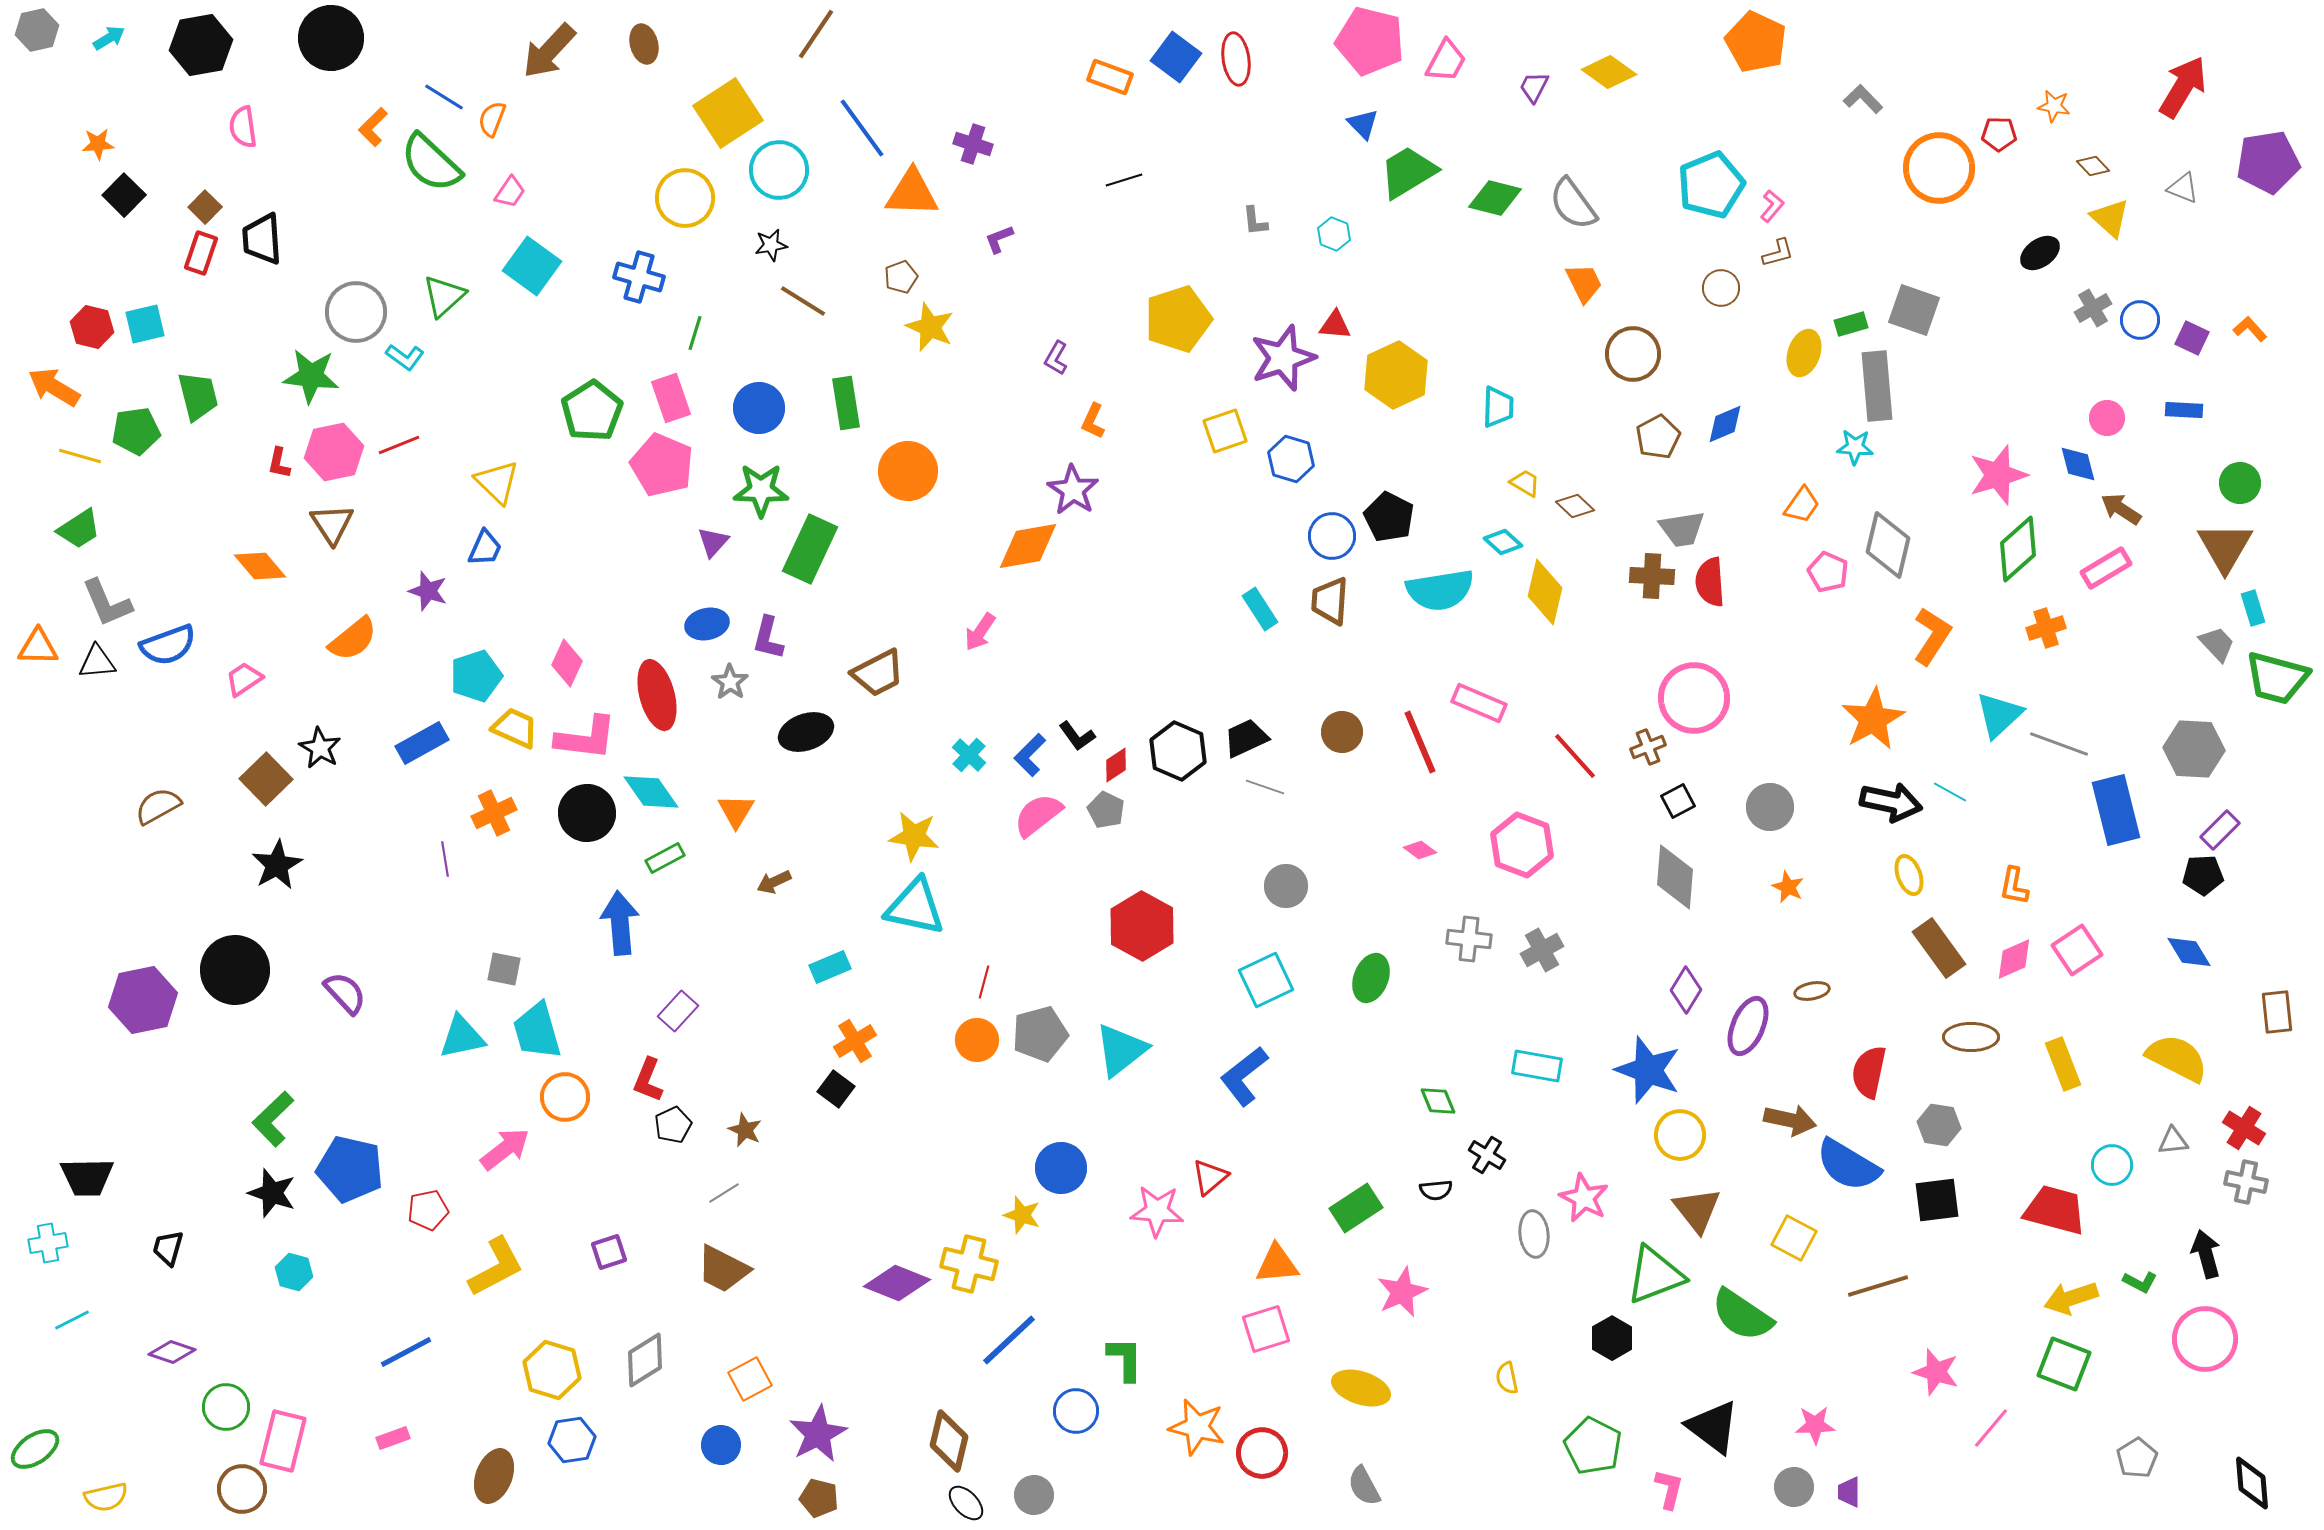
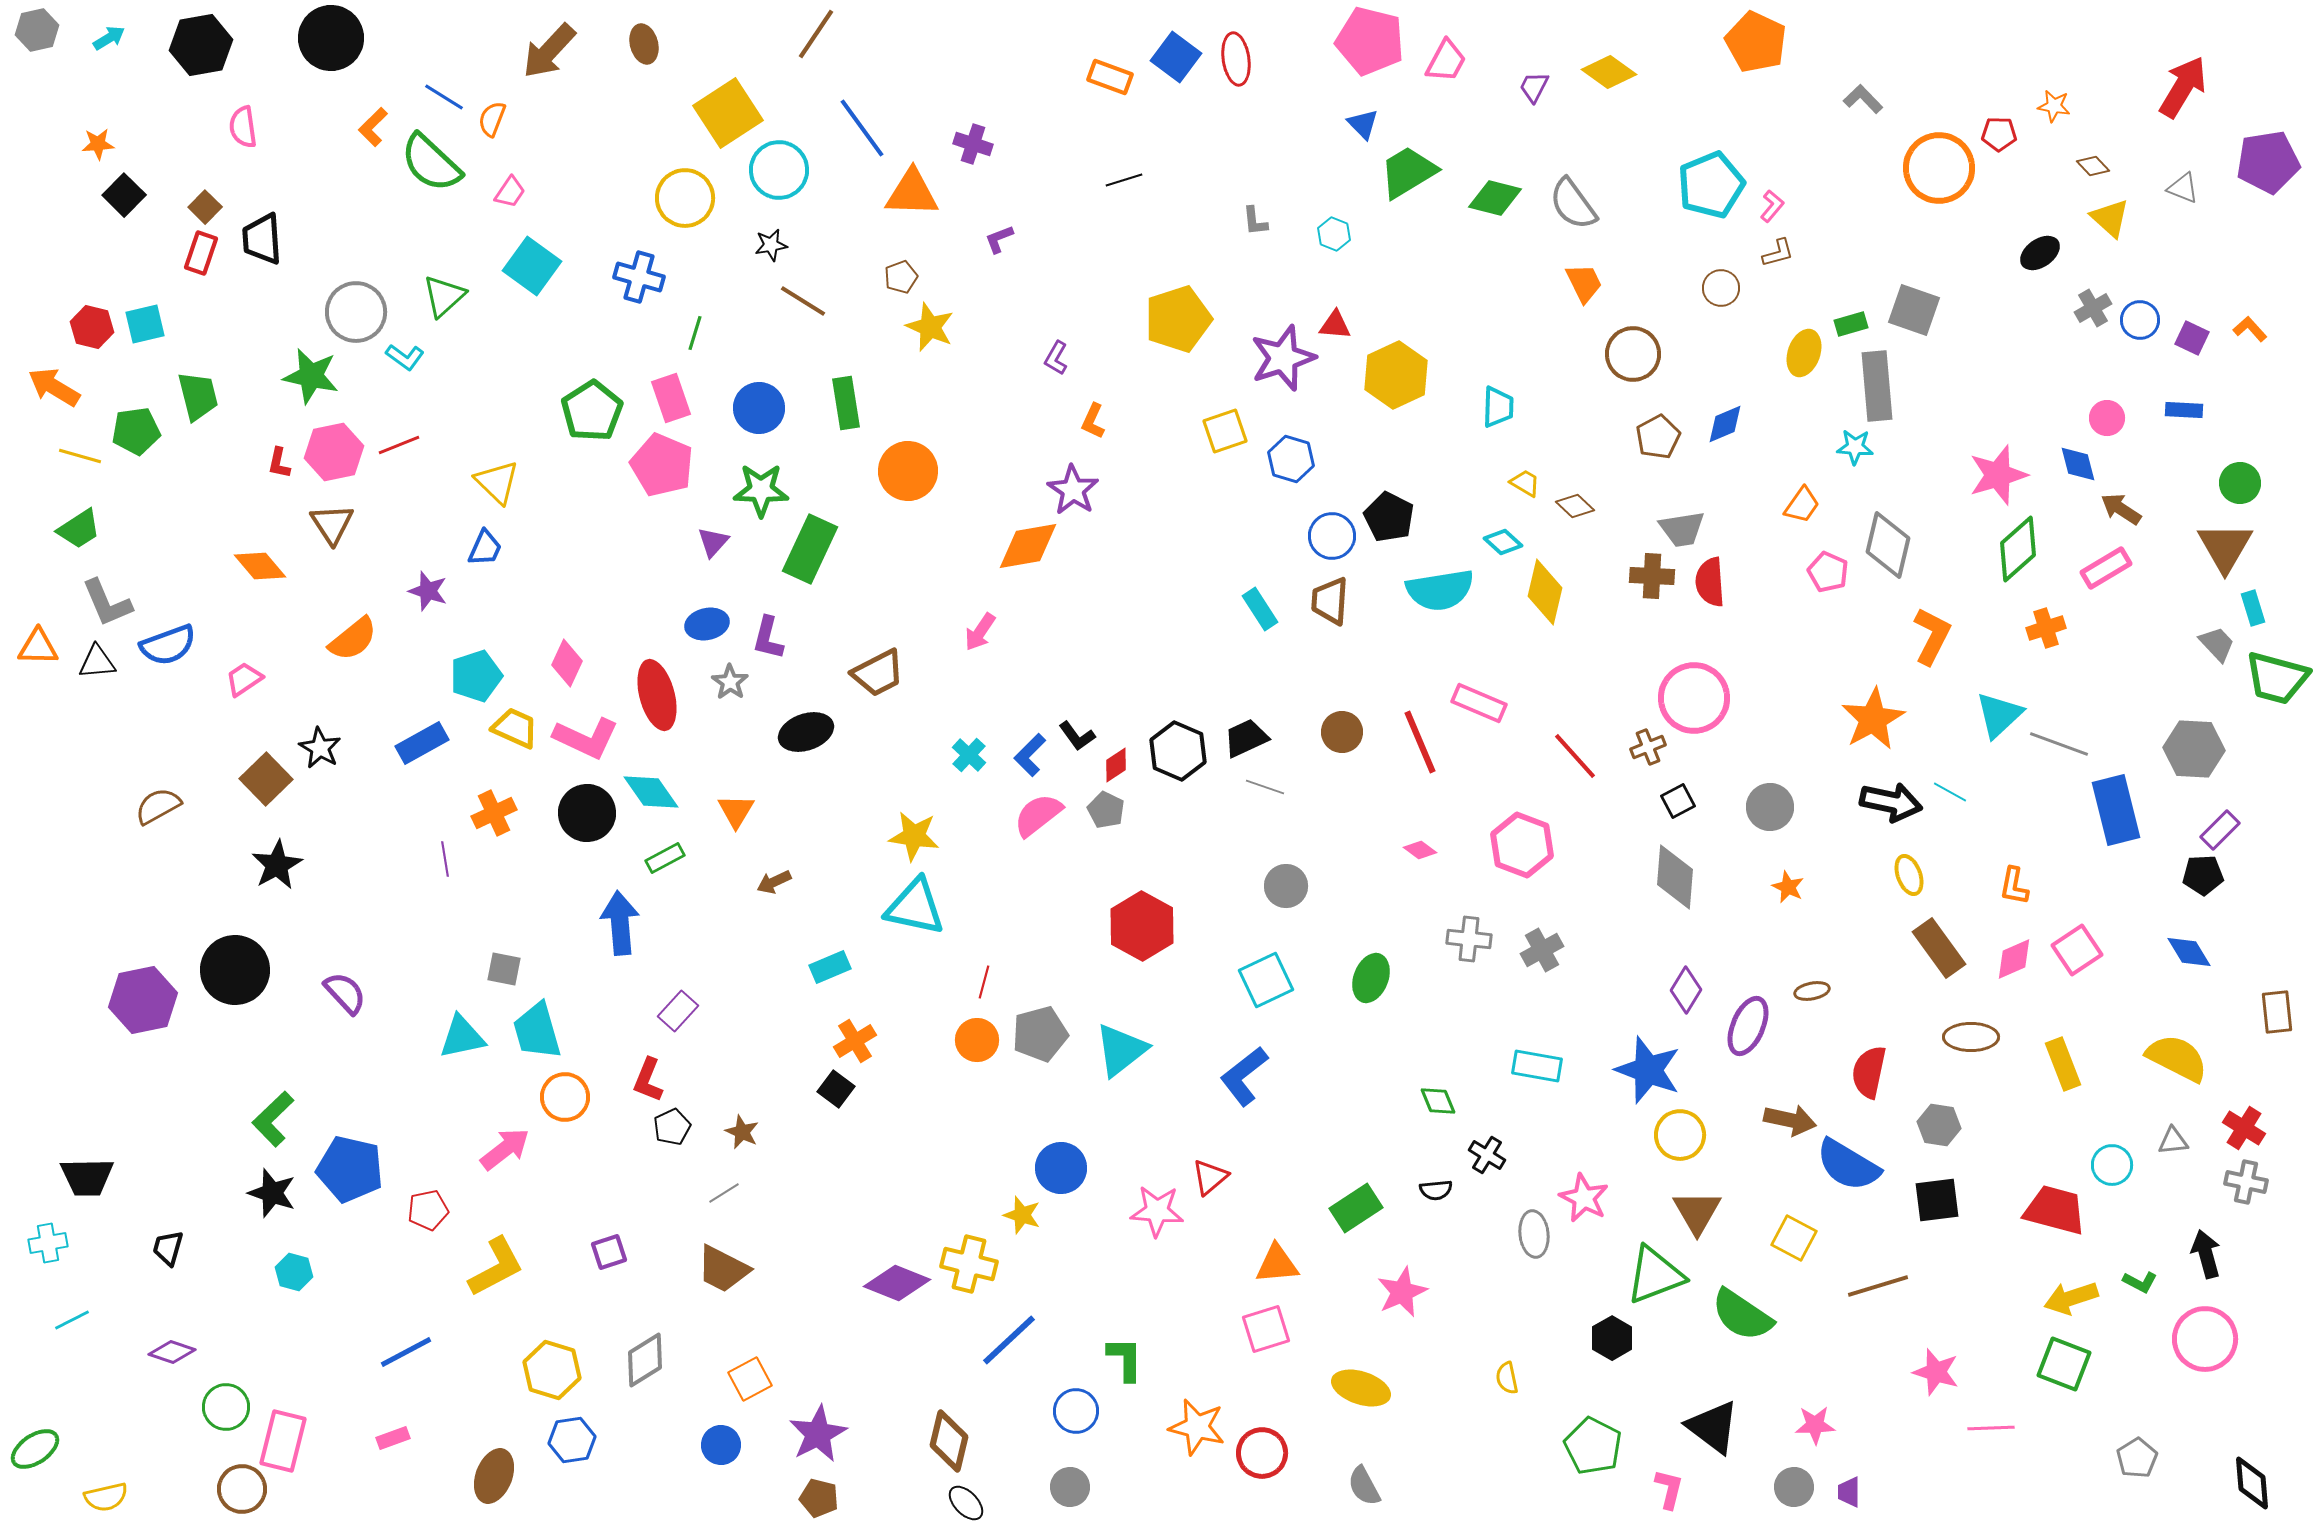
green star at (311, 376): rotated 6 degrees clockwise
orange L-shape at (1932, 636): rotated 6 degrees counterclockwise
pink L-shape at (586, 738): rotated 18 degrees clockwise
black pentagon at (673, 1125): moved 1 px left, 2 px down
brown star at (745, 1130): moved 3 px left, 2 px down
brown triangle at (1697, 1210): moved 2 px down; rotated 8 degrees clockwise
pink line at (1991, 1428): rotated 48 degrees clockwise
gray circle at (1034, 1495): moved 36 px right, 8 px up
